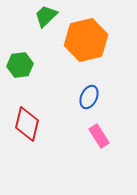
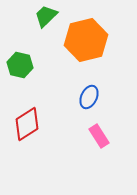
green hexagon: rotated 20 degrees clockwise
red diamond: rotated 44 degrees clockwise
